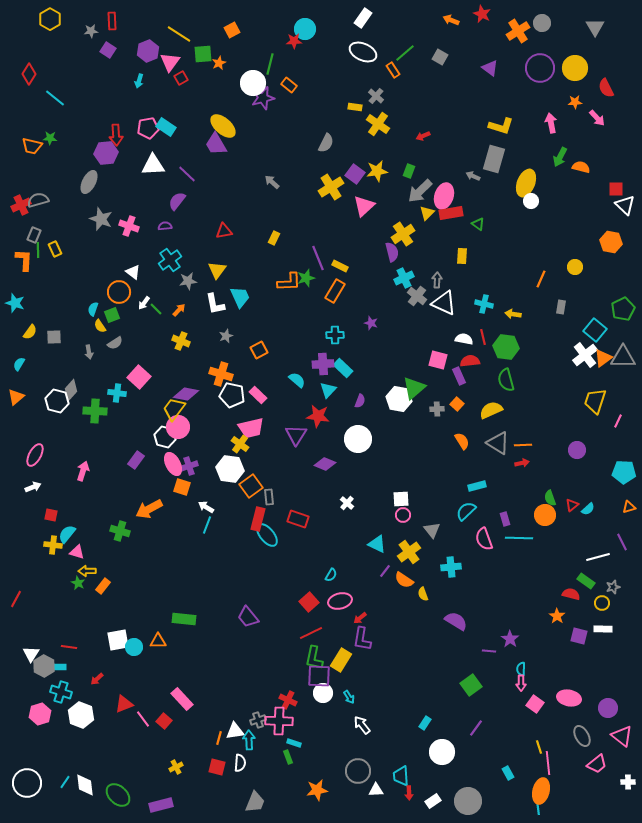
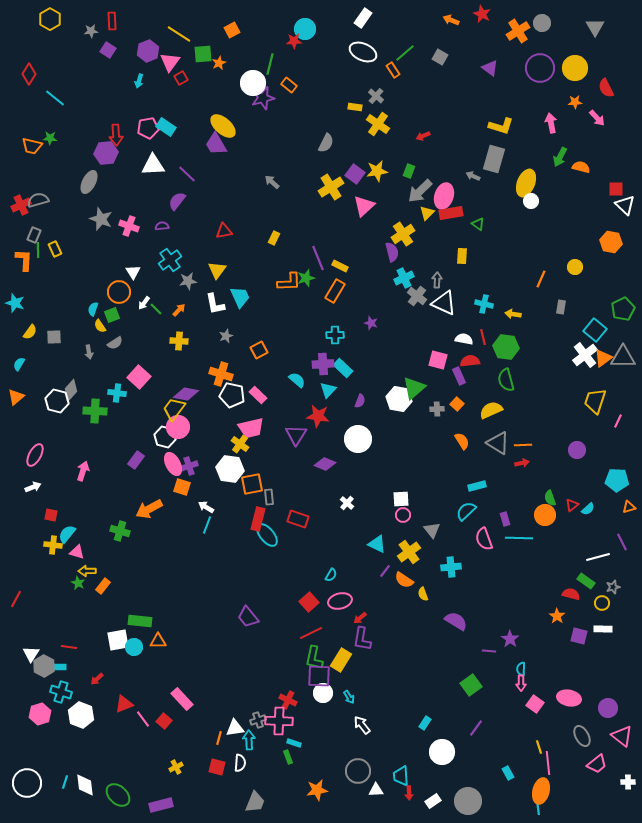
purple semicircle at (165, 226): moved 3 px left
white triangle at (133, 272): rotated 21 degrees clockwise
yellow cross at (181, 341): moved 2 px left; rotated 18 degrees counterclockwise
cyan pentagon at (624, 472): moved 7 px left, 8 px down
orange square at (251, 486): moved 1 px right, 2 px up; rotated 25 degrees clockwise
green rectangle at (184, 619): moved 44 px left, 2 px down
white triangle at (235, 731): moved 3 px up
cyan line at (65, 782): rotated 16 degrees counterclockwise
